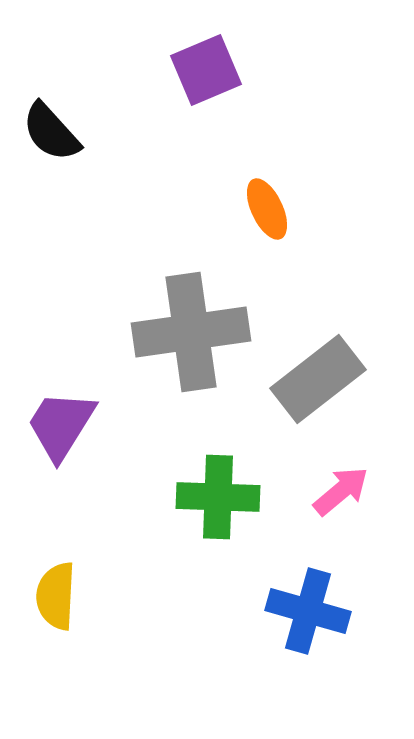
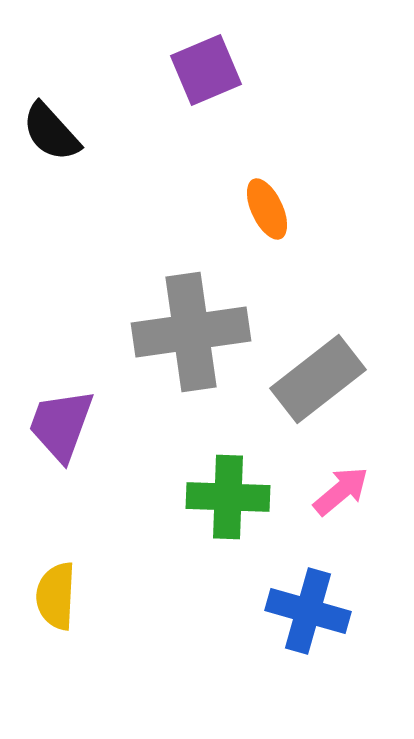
purple trapezoid: rotated 12 degrees counterclockwise
green cross: moved 10 px right
